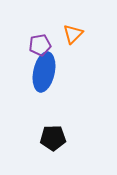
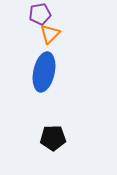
orange triangle: moved 23 px left
purple pentagon: moved 31 px up
